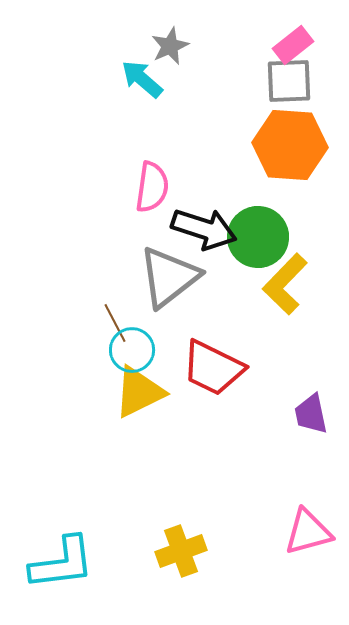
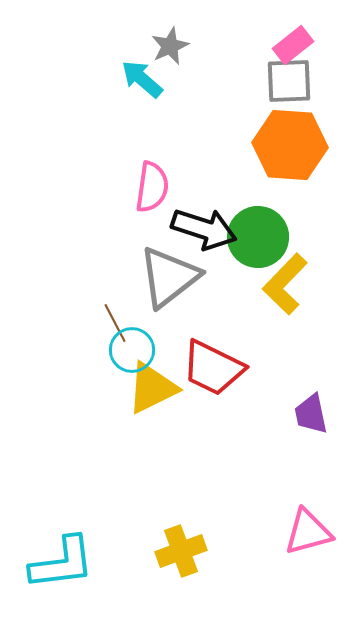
yellow triangle: moved 13 px right, 4 px up
